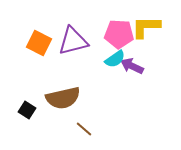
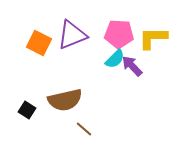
yellow L-shape: moved 7 px right, 11 px down
purple triangle: moved 1 px left, 6 px up; rotated 8 degrees counterclockwise
cyan semicircle: rotated 10 degrees counterclockwise
purple arrow: rotated 20 degrees clockwise
brown semicircle: moved 2 px right, 2 px down
